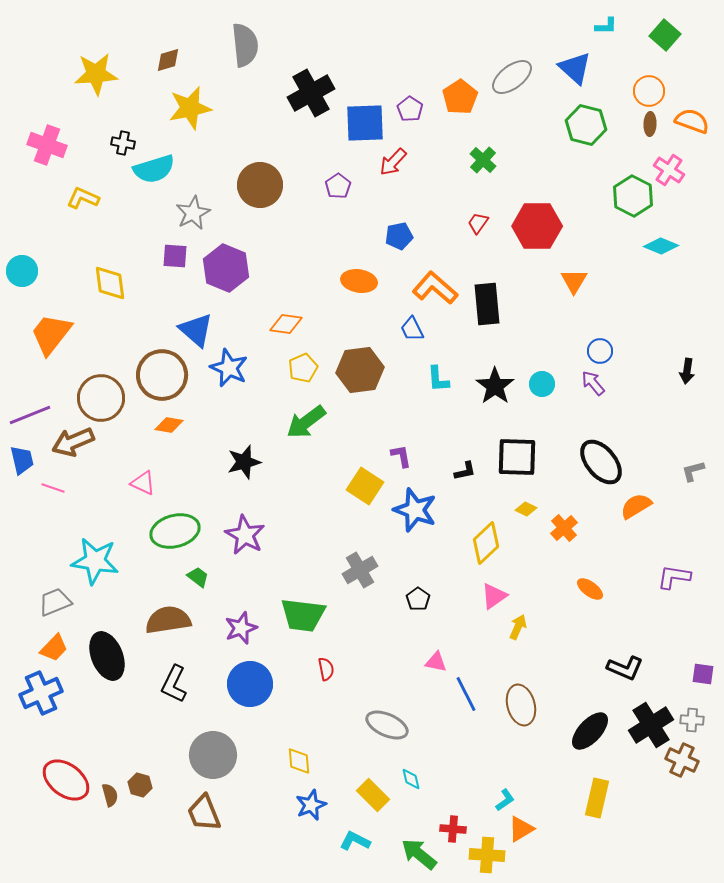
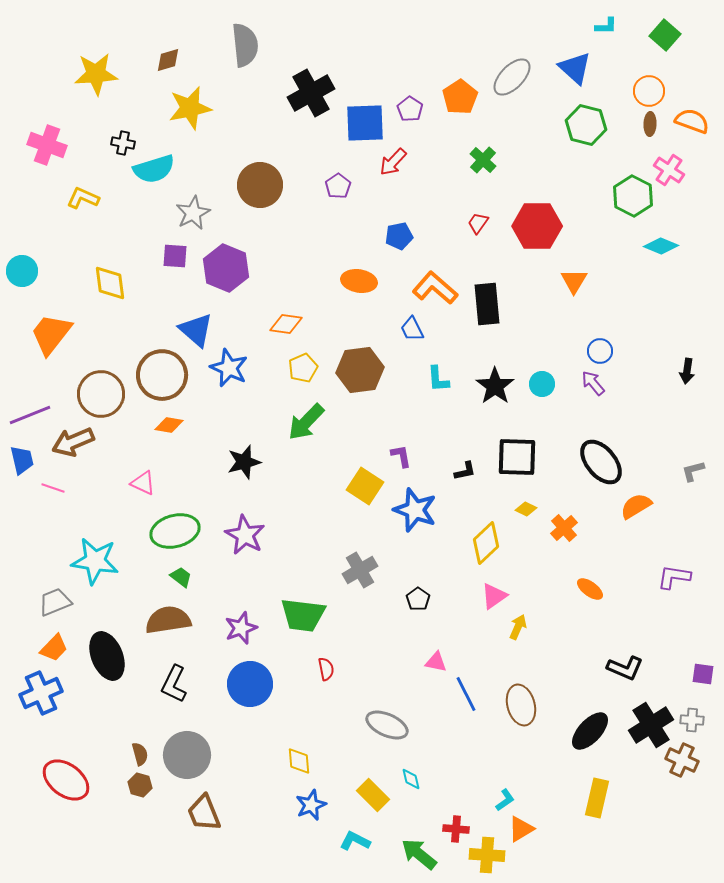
gray ellipse at (512, 77): rotated 9 degrees counterclockwise
brown circle at (101, 398): moved 4 px up
green arrow at (306, 422): rotated 9 degrees counterclockwise
green trapezoid at (198, 577): moved 17 px left
gray circle at (213, 755): moved 26 px left
brown semicircle at (110, 795): moved 30 px right, 41 px up
red cross at (453, 829): moved 3 px right
